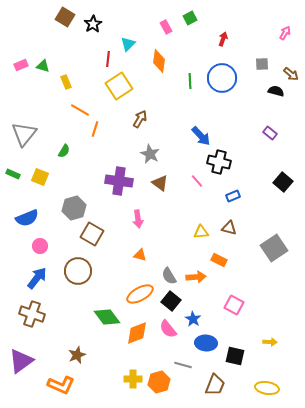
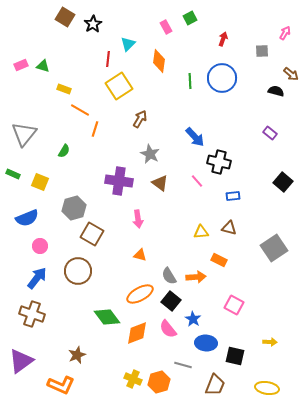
gray square at (262, 64): moved 13 px up
yellow rectangle at (66, 82): moved 2 px left, 7 px down; rotated 48 degrees counterclockwise
blue arrow at (201, 136): moved 6 px left, 1 px down
yellow square at (40, 177): moved 5 px down
blue rectangle at (233, 196): rotated 16 degrees clockwise
yellow cross at (133, 379): rotated 24 degrees clockwise
